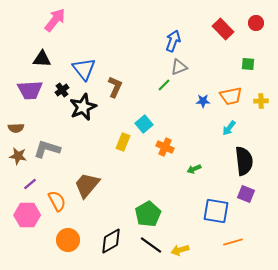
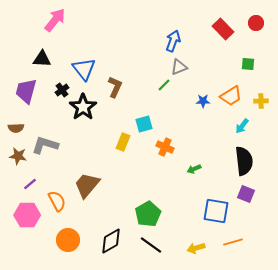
purple trapezoid: moved 4 px left, 1 px down; rotated 108 degrees clockwise
orange trapezoid: rotated 20 degrees counterclockwise
black star: rotated 12 degrees counterclockwise
cyan square: rotated 24 degrees clockwise
cyan arrow: moved 13 px right, 2 px up
gray L-shape: moved 2 px left, 4 px up
yellow arrow: moved 16 px right, 2 px up
